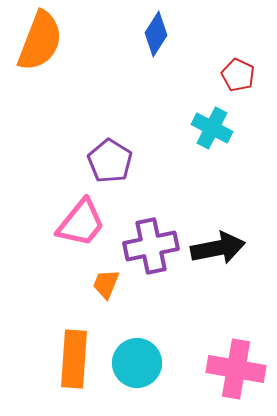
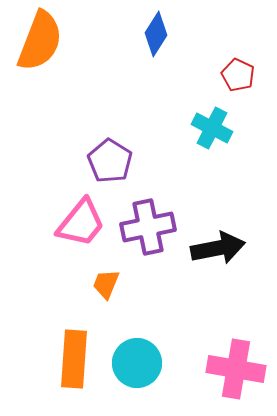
purple cross: moved 3 px left, 19 px up
